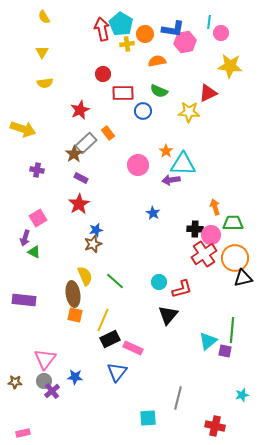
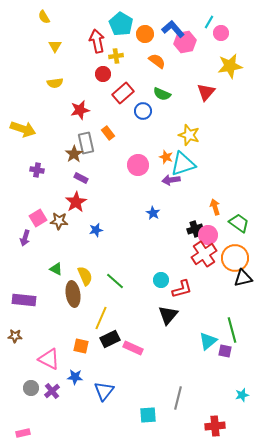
cyan line at (209, 22): rotated 24 degrees clockwise
red arrow at (102, 29): moved 5 px left, 12 px down
blue L-shape at (173, 29): rotated 140 degrees counterclockwise
yellow cross at (127, 44): moved 11 px left, 12 px down
yellow triangle at (42, 52): moved 13 px right, 6 px up
orange semicircle at (157, 61): rotated 48 degrees clockwise
yellow star at (230, 66): rotated 15 degrees counterclockwise
yellow semicircle at (45, 83): moved 10 px right
green semicircle at (159, 91): moved 3 px right, 3 px down
red rectangle at (123, 93): rotated 40 degrees counterclockwise
red triangle at (208, 93): moved 2 px left, 1 px up; rotated 24 degrees counterclockwise
red star at (80, 110): rotated 12 degrees clockwise
yellow star at (189, 112): moved 23 px down; rotated 15 degrees clockwise
gray rectangle at (86, 143): rotated 60 degrees counterclockwise
orange star at (166, 151): moved 6 px down; rotated 16 degrees counterclockwise
cyan triangle at (183, 164): rotated 20 degrees counterclockwise
red star at (79, 204): moved 3 px left, 2 px up
green trapezoid at (233, 223): moved 6 px right; rotated 35 degrees clockwise
black cross at (195, 229): rotated 21 degrees counterclockwise
pink circle at (211, 235): moved 3 px left
brown star at (93, 244): moved 34 px left, 23 px up; rotated 24 degrees clockwise
green triangle at (34, 252): moved 22 px right, 17 px down
cyan circle at (159, 282): moved 2 px right, 2 px up
orange square at (75, 315): moved 6 px right, 31 px down
yellow line at (103, 320): moved 2 px left, 2 px up
green line at (232, 330): rotated 20 degrees counterclockwise
pink triangle at (45, 359): moved 4 px right; rotated 40 degrees counterclockwise
blue triangle at (117, 372): moved 13 px left, 19 px down
gray circle at (44, 381): moved 13 px left, 7 px down
brown star at (15, 382): moved 46 px up
cyan square at (148, 418): moved 3 px up
red cross at (215, 426): rotated 18 degrees counterclockwise
